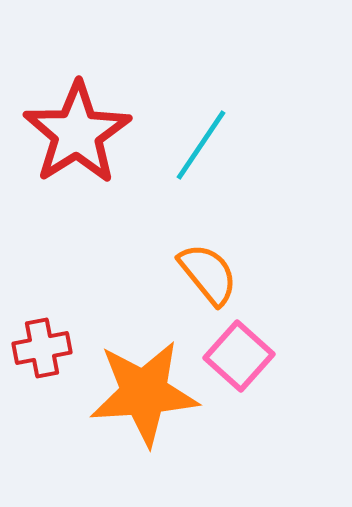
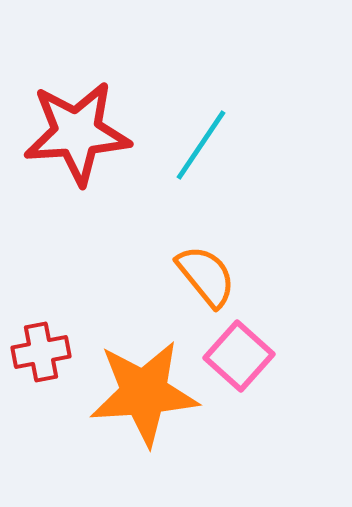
red star: rotated 28 degrees clockwise
orange semicircle: moved 2 px left, 2 px down
red cross: moved 1 px left, 4 px down
